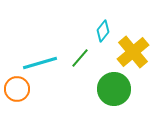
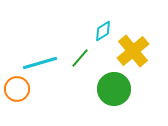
cyan diamond: rotated 20 degrees clockwise
yellow cross: moved 1 px up
